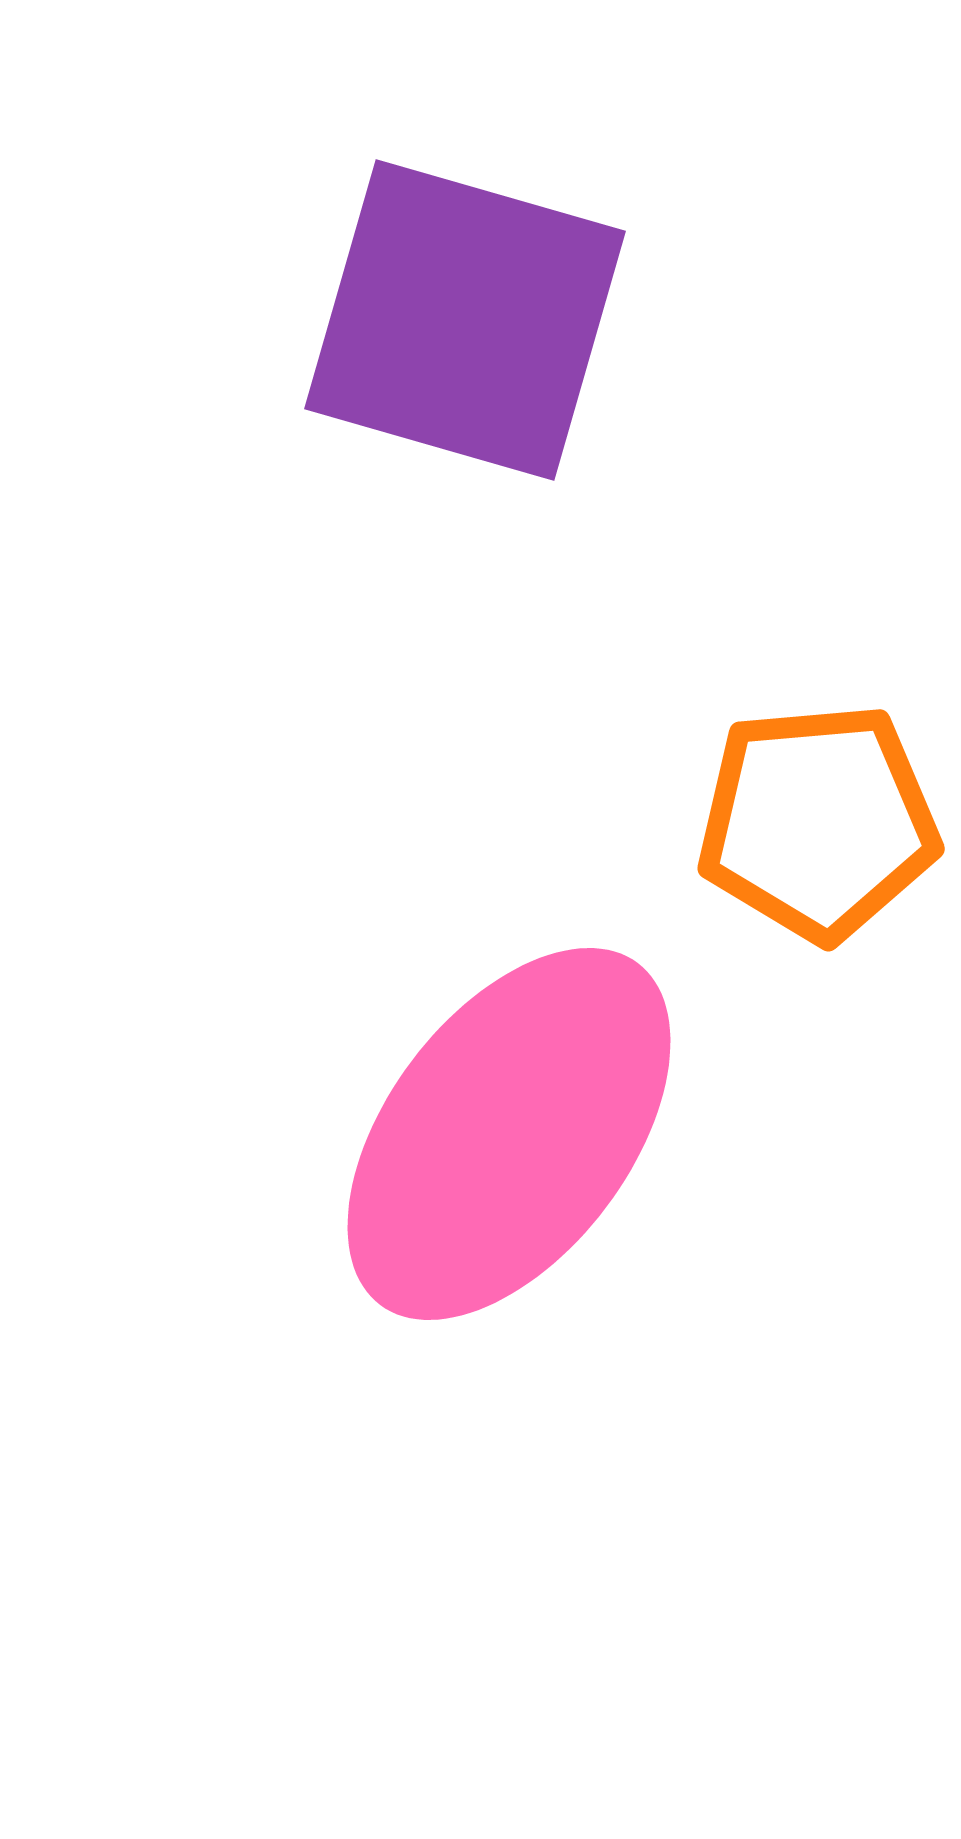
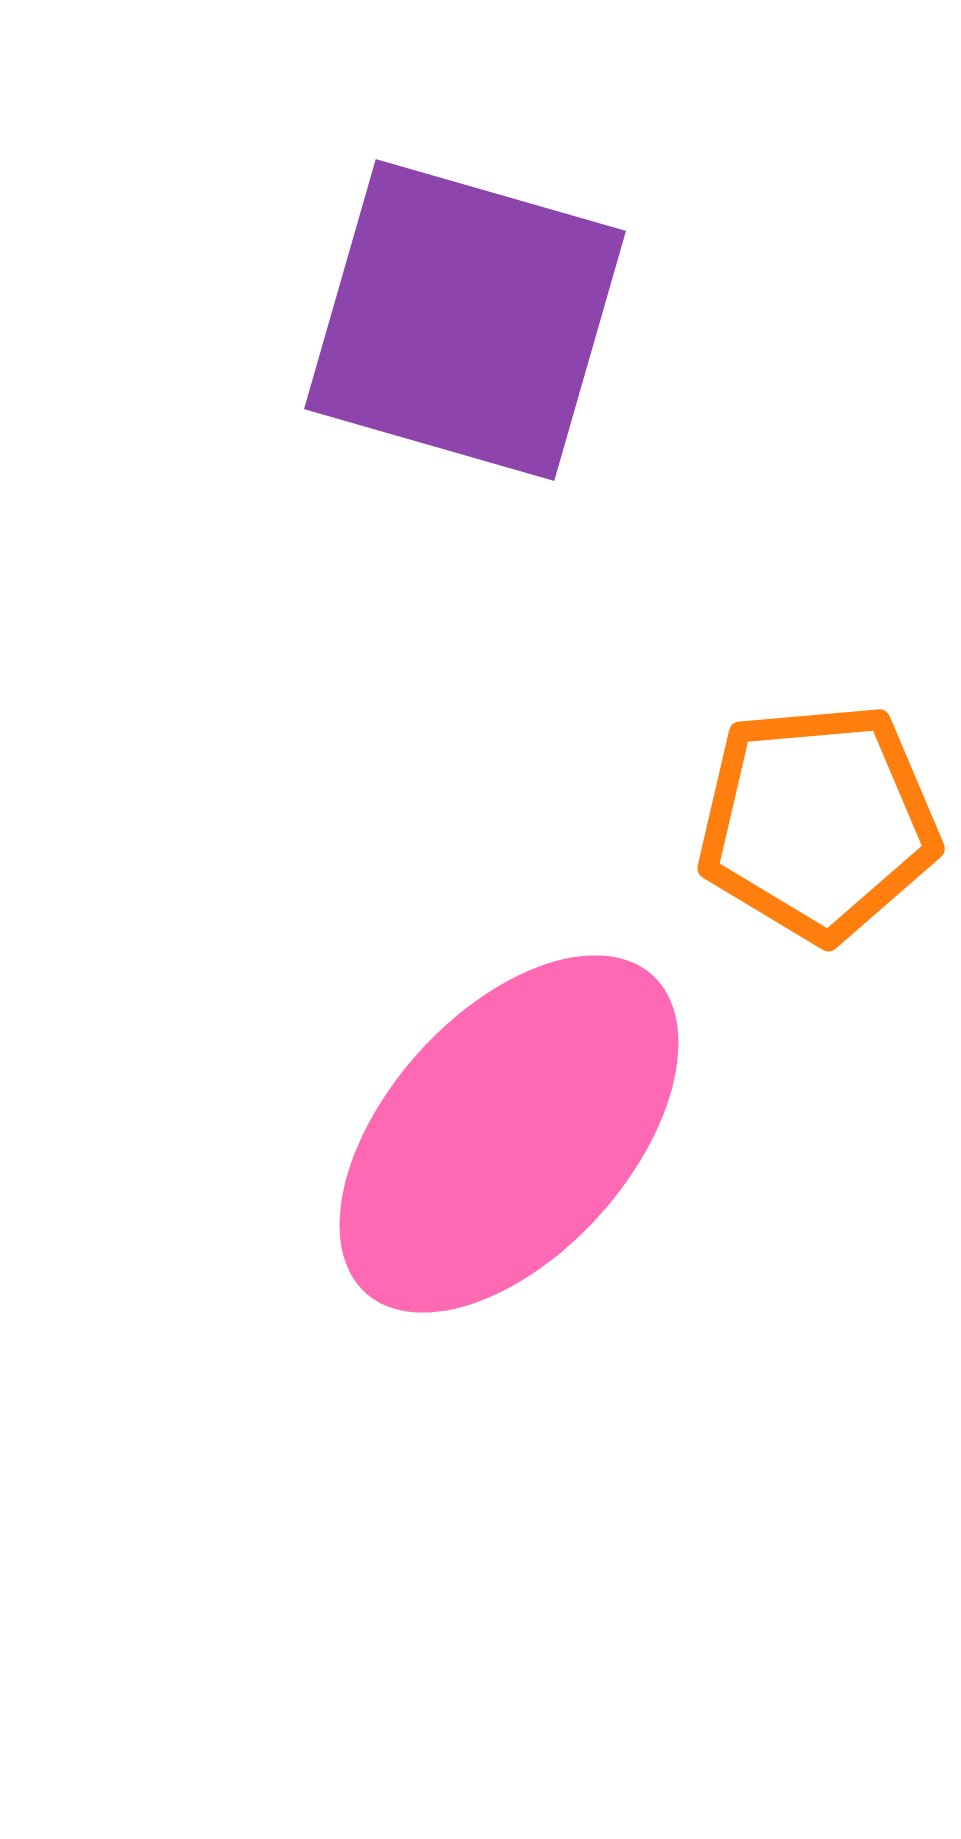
pink ellipse: rotated 5 degrees clockwise
